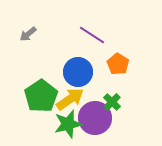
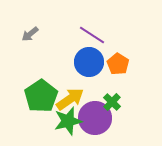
gray arrow: moved 2 px right
blue circle: moved 11 px right, 10 px up
green star: moved 3 px up
